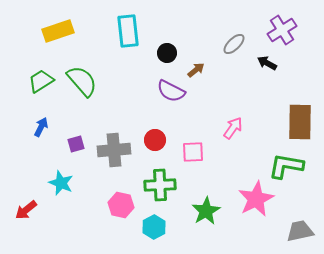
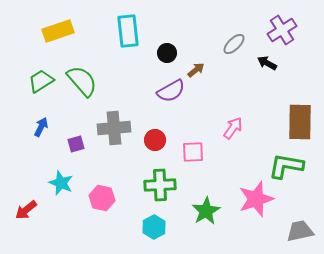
purple semicircle: rotated 56 degrees counterclockwise
gray cross: moved 22 px up
pink star: rotated 9 degrees clockwise
pink hexagon: moved 19 px left, 7 px up
